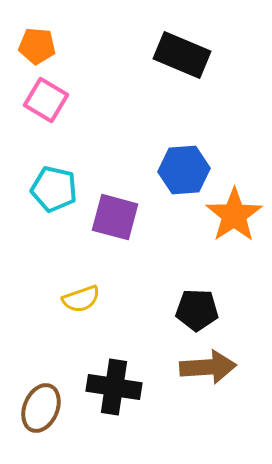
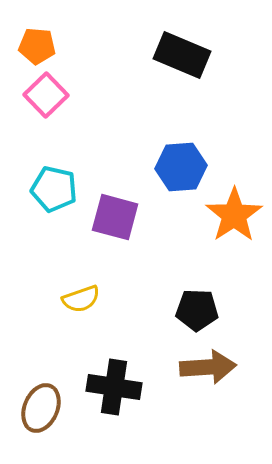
pink square: moved 5 px up; rotated 15 degrees clockwise
blue hexagon: moved 3 px left, 3 px up
